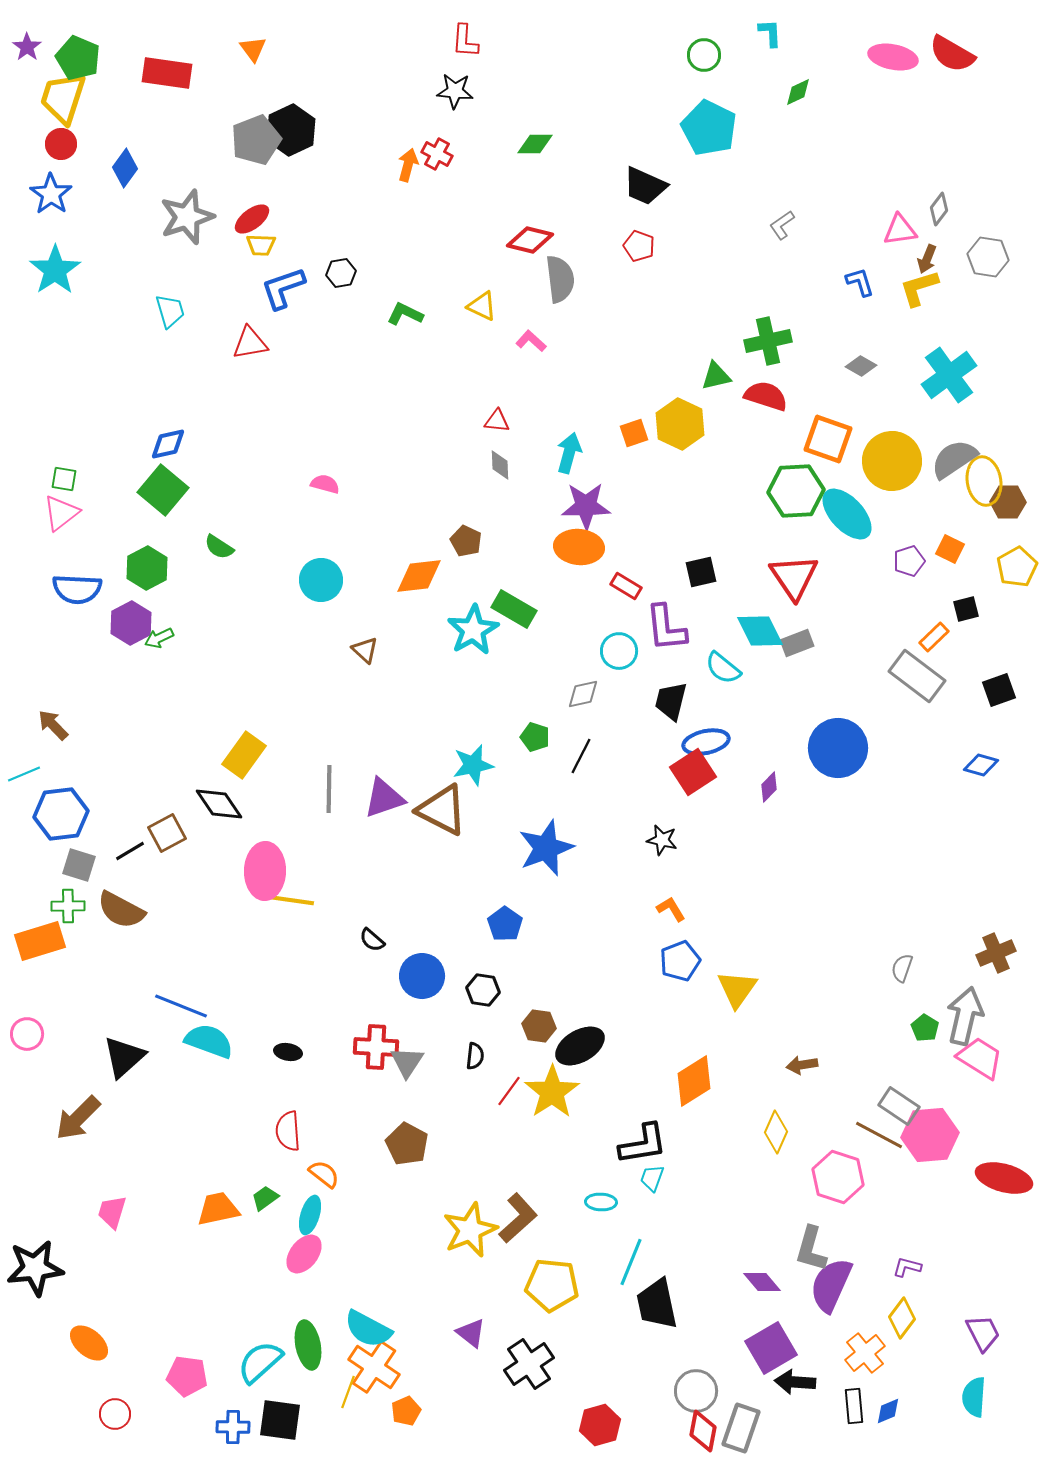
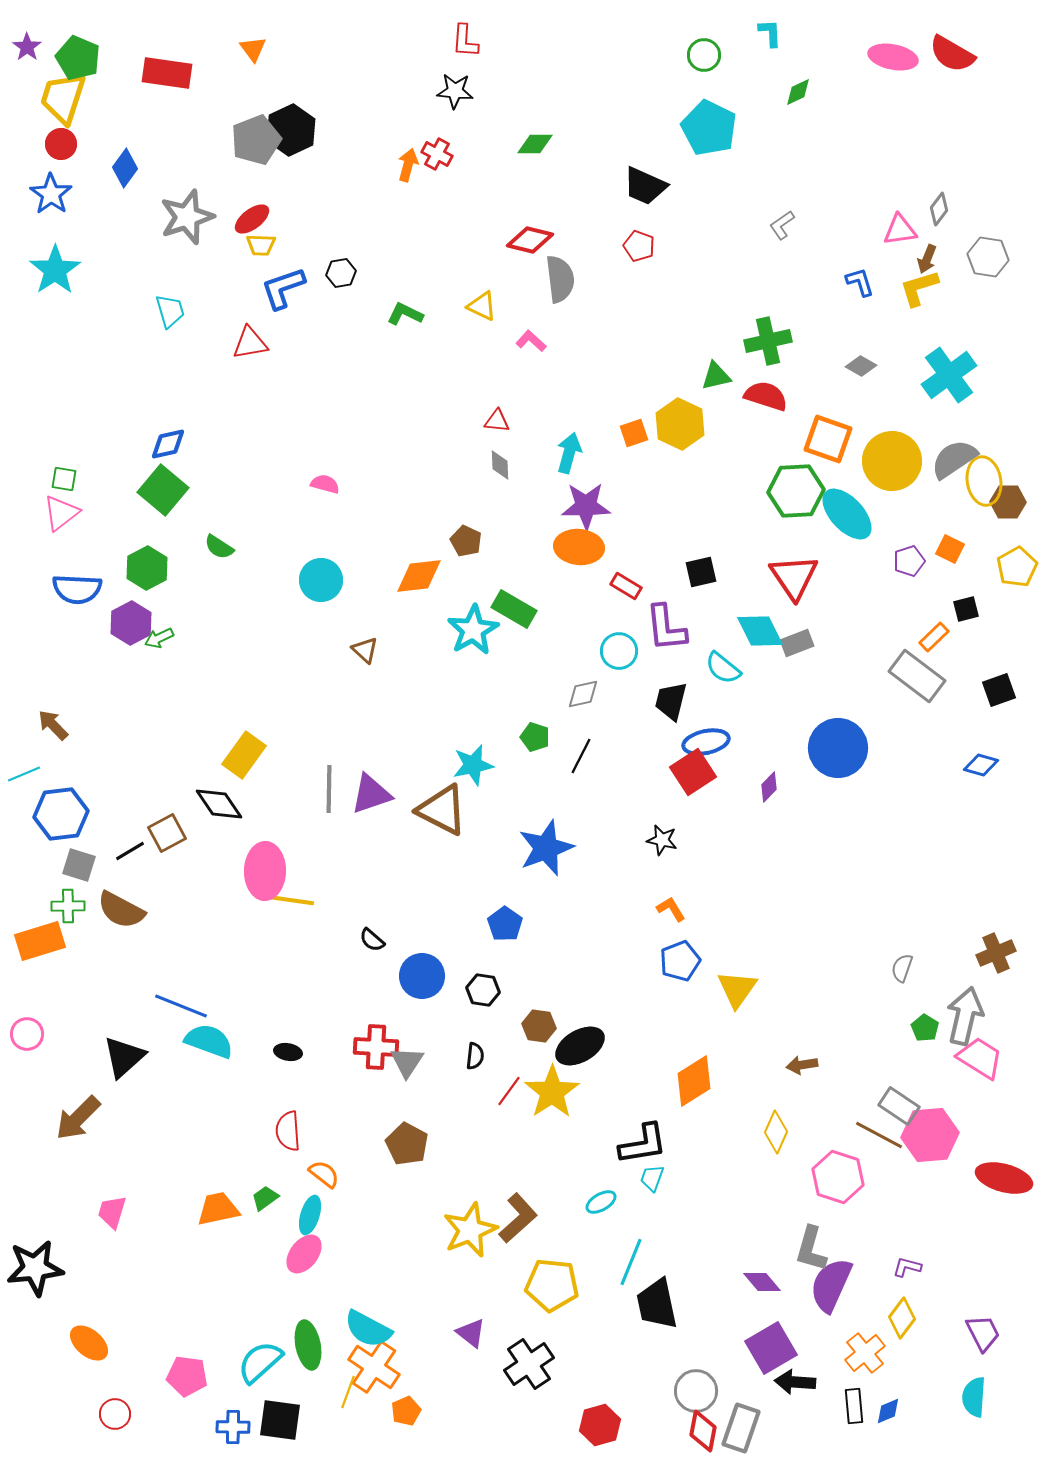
purple triangle at (384, 798): moved 13 px left, 4 px up
cyan ellipse at (601, 1202): rotated 32 degrees counterclockwise
